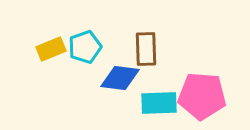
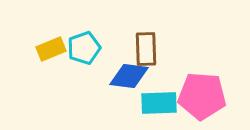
cyan pentagon: moved 1 px left, 1 px down
blue diamond: moved 9 px right, 2 px up
